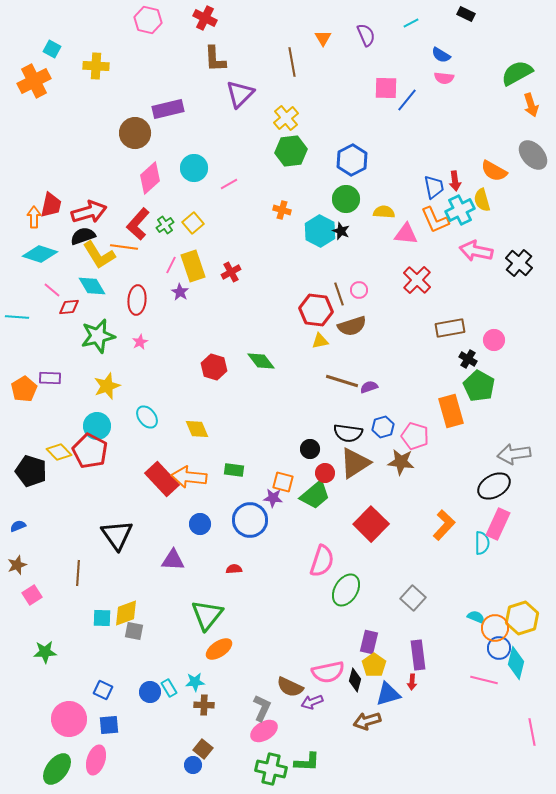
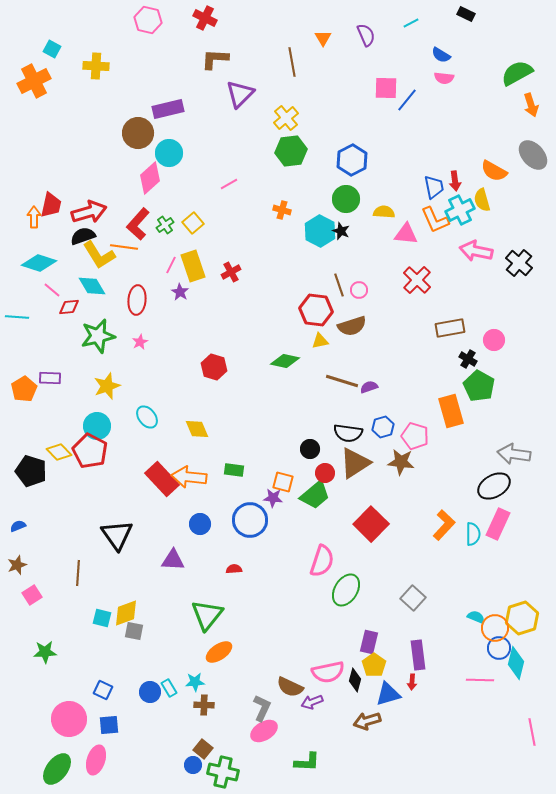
brown L-shape at (215, 59): rotated 96 degrees clockwise
brown circle at (135, 133): moved 3 px right
cyan circle at (194, 168): moved 25 px left, 15 px up
cyan diamond at (40, 254): moved 1 px left, 9 px down
brown line at (339, 294): moved 9 px up
green diamond at (261, 361): moved 24 px right; rotated 40 degrees counterclockwise
gray arrow at (514, 454): rotated 16 degrees clockwise
cyan semicircle at (482, 543): moved 9 px left, 9 px up
cyan square at (102, 618): rotated 12 degrees clockwise
orange ellipse at (219, 649): moved 3 px down
pink line at (484, 680): moved 4 px left; rotated 12 degrees counterclockwise
green cross at (271, 769): moved 48 px left, 3 px down
